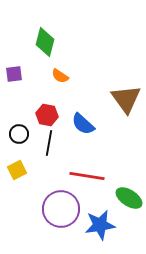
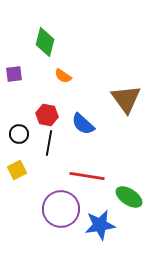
orange semicircle: moved 3 px right
green ellipse: moved 1 px up
